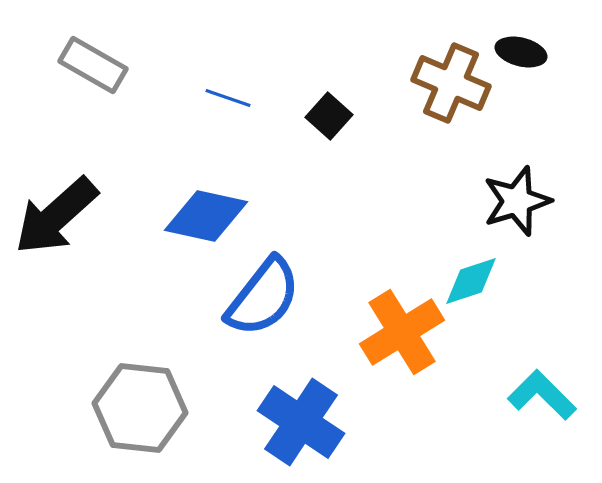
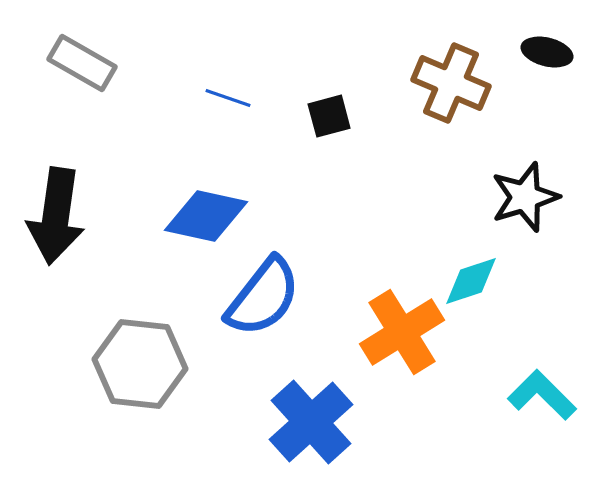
black ellipse: moved 26 px right
gray rectangle: moved 11 px left, 2 px up
black square: rotated 33 degrees clockwise
black star: moved 8 px right, 4 px up
black arrow: rotated 40 degrees counterclockwise
gray hexagon: moved 44 px up
blue cross: moved 10 px right; rotated 14 degrees clockwise
